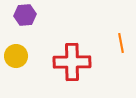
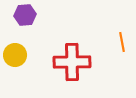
orange line: moved 1 px right, 1 px up
yellow circle: moved 1 px left, 1 px up
